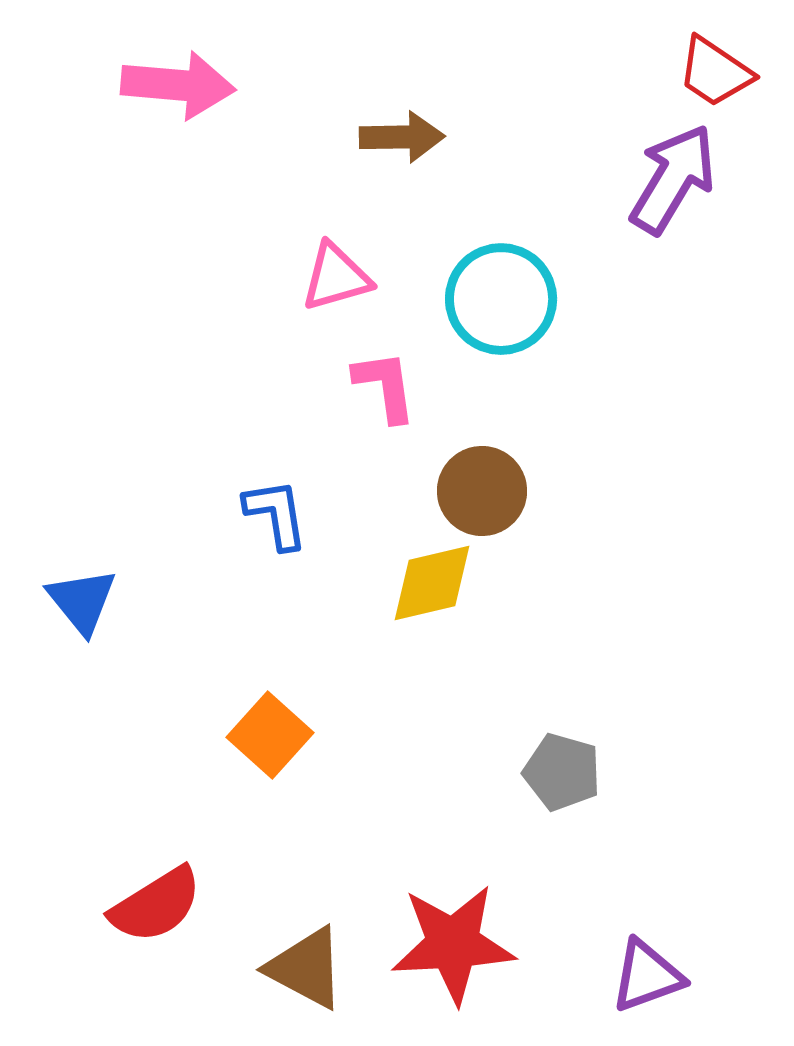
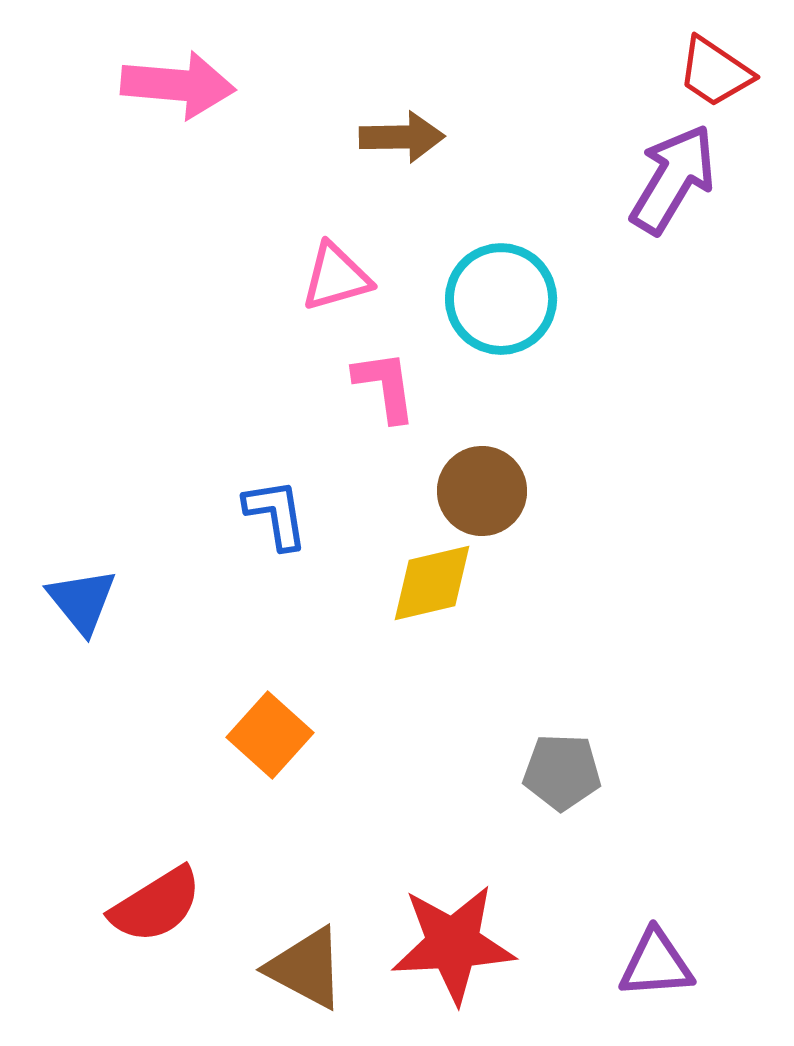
gray pentagon: rotated 14 degrees counterclockwise
purple triangle: moved 9 px right, 12 px up; rotated 16 degrees clockwise
